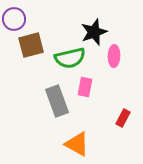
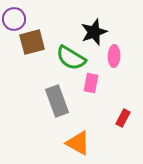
brown square: moved 1 px right, 3 px up
green semicircle: moved 1 px right; rotated 44 degrees clockwise
pink rectangle: moved 6 px right, 4 px up
orange triangle: moved 1 px right, 1 px up
